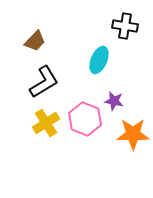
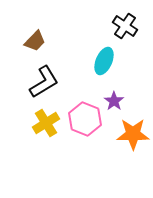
black cross: rotated 25 degrees clockwise
cyan ellipse: moved 5 px right, 1 px down
purple star: rotated 24 degrees clockwise
